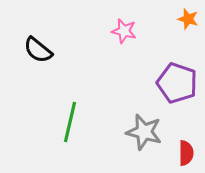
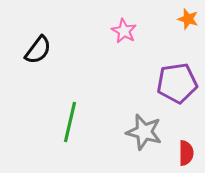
pink star: rotated 15 degrees clockwise
black semicircle: rotated 92 degrees counterclockwise
purple pentagon: rotated 27 degrees counterclockwise
